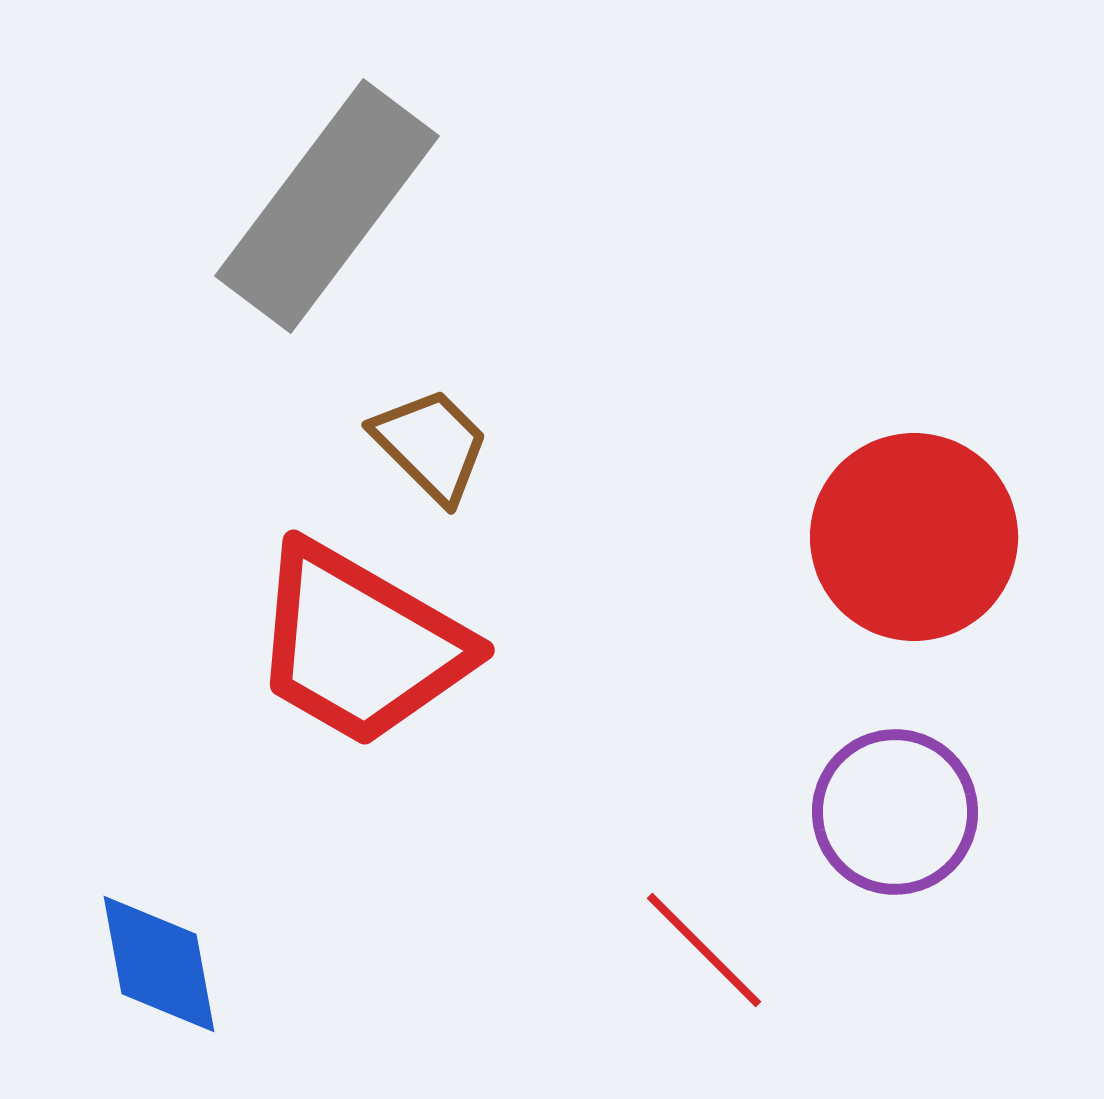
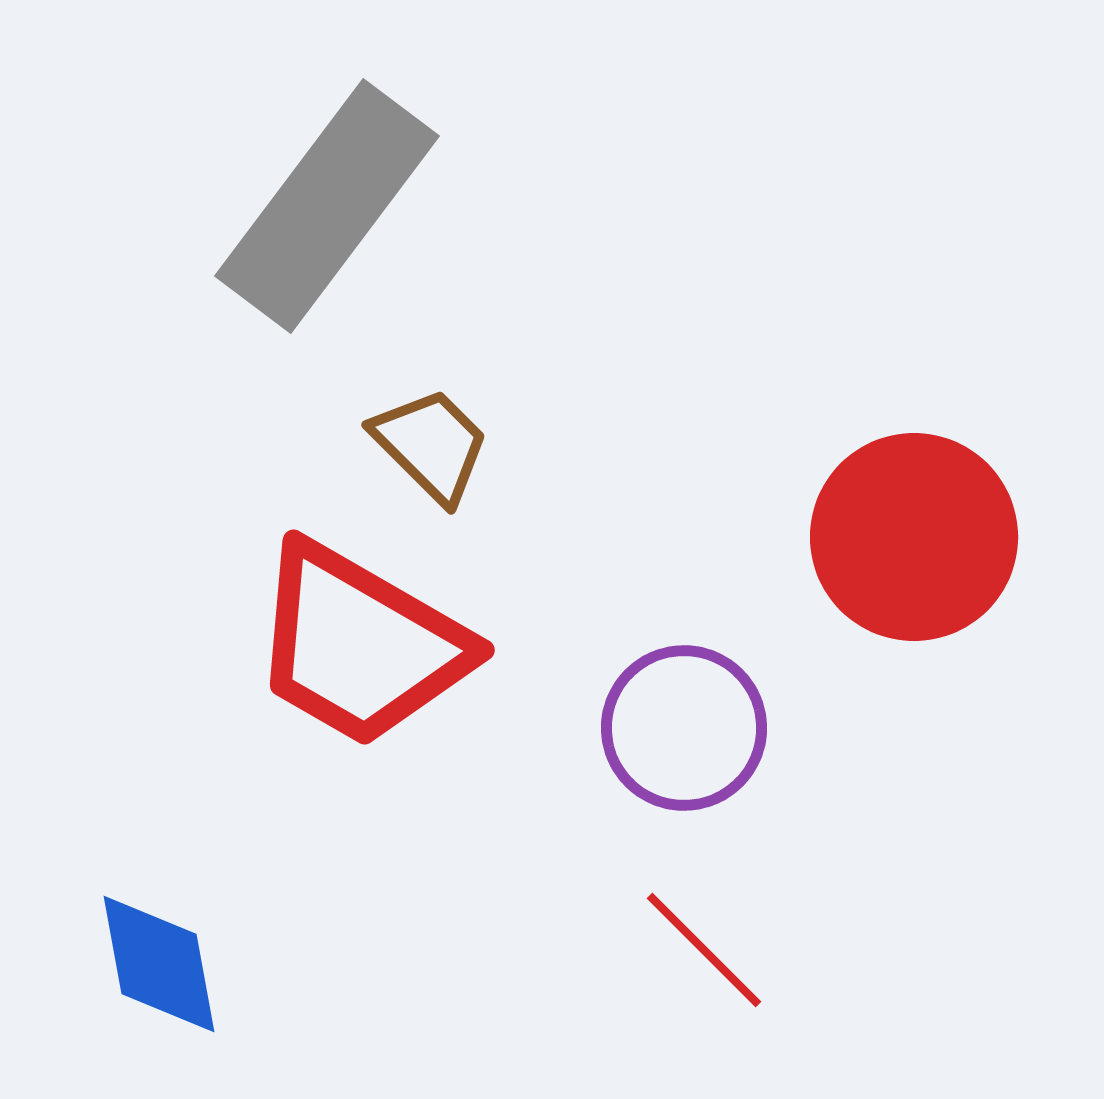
purple circle: moved 211 px left, 84 px up
